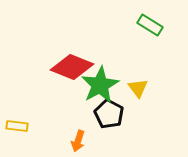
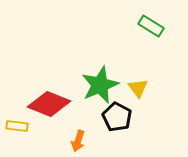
green rectangle: moved 1 px right, 1 px down
red diamond: moved 23 px left, 37 px down
green star: rotated 6 degrees clockwise
black pentagon: moved 8 px right, 3 px down
